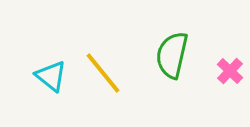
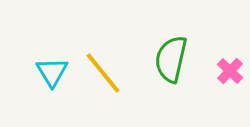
green semicircle: moved 1 px left, 4 px down
cyan triangle: moved 1 px right, 4 px up; rotated 20 degrees clockwise
